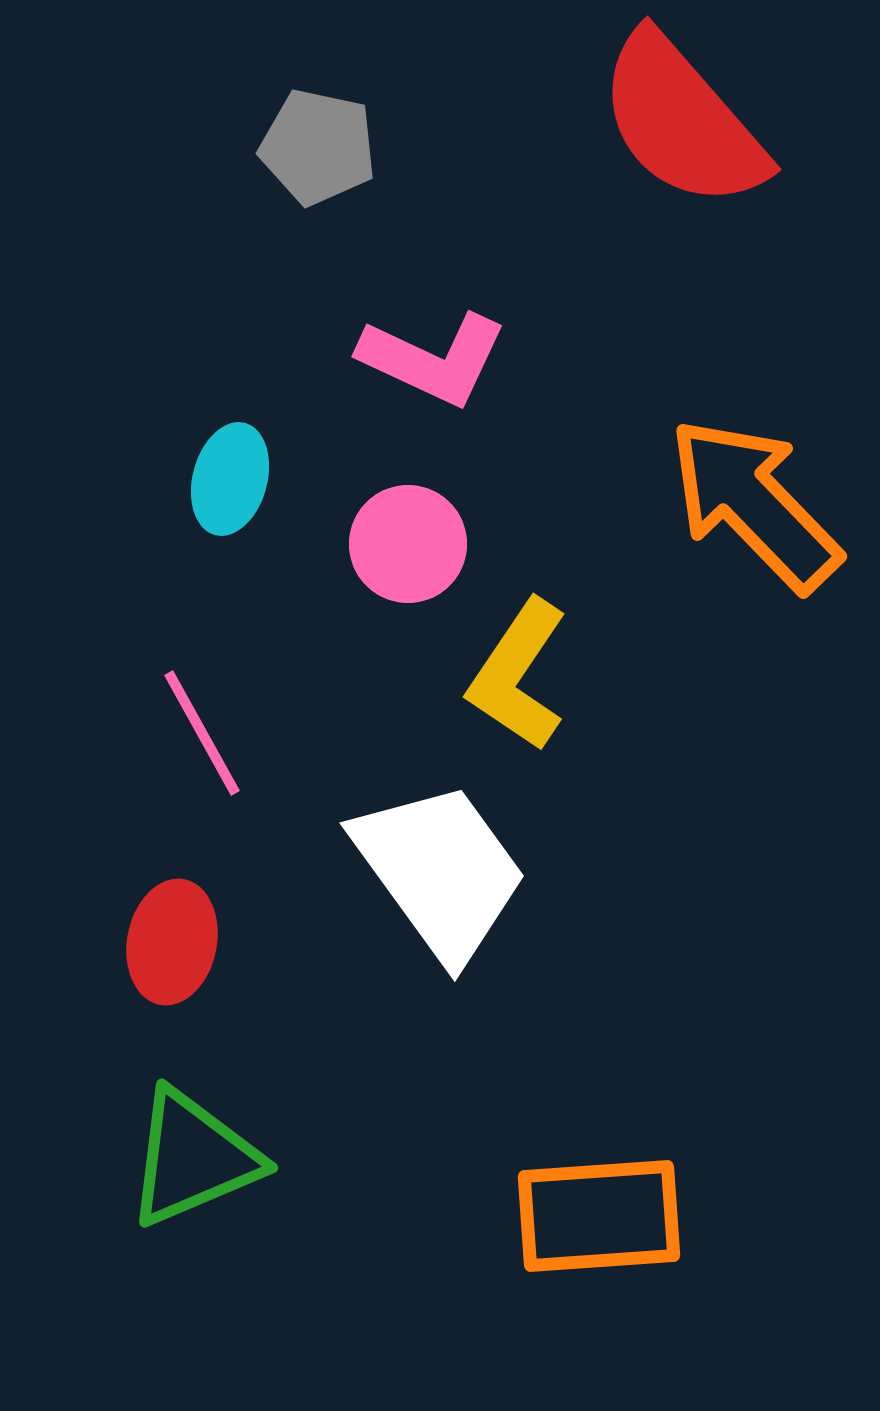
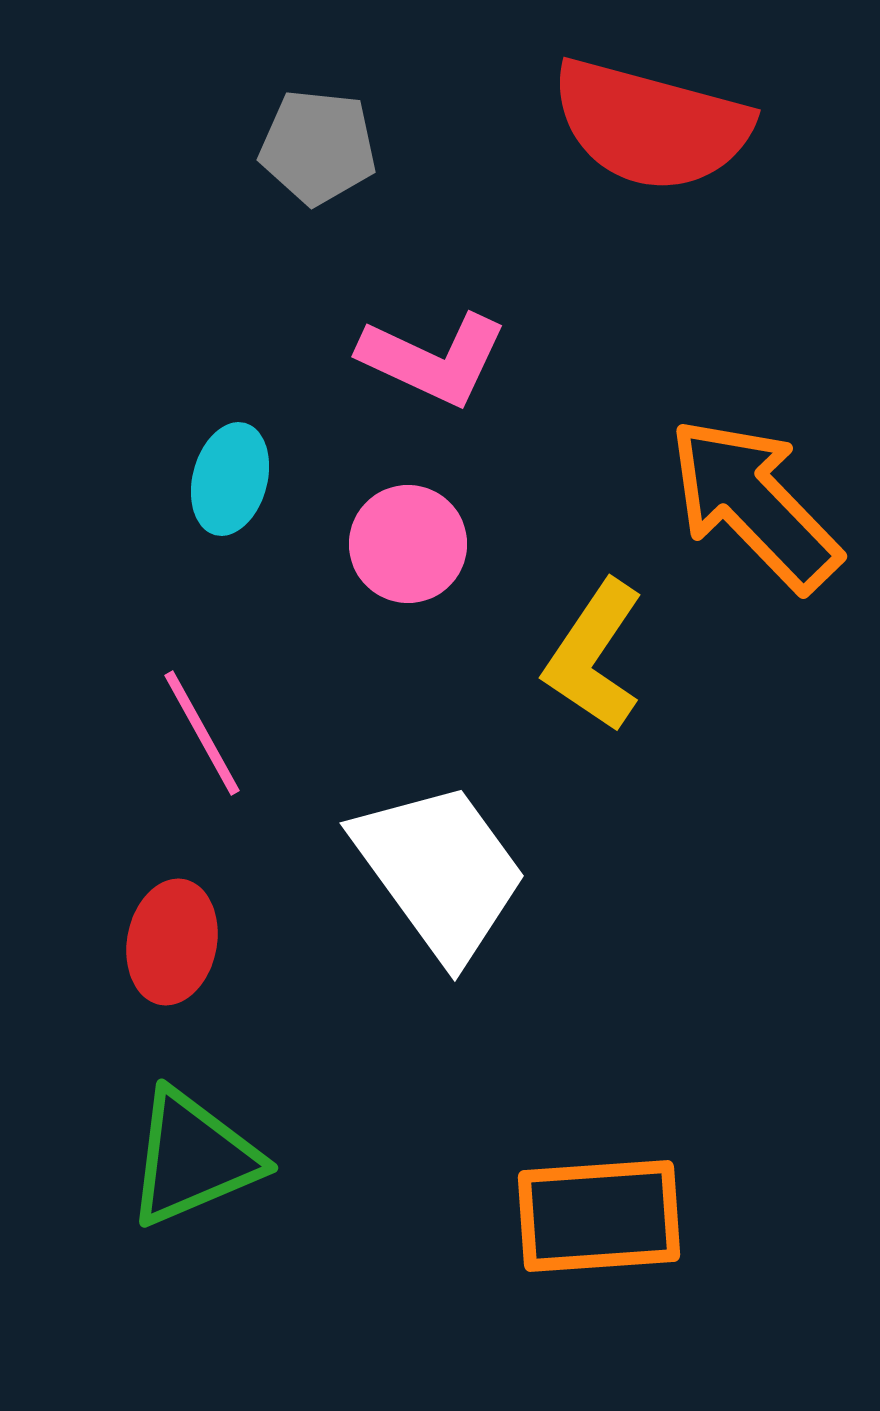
red semicircle: moved 31 px left, 4 px down; rotated 34 degrees counterclockwise
gray pentagon: rotated 6 degrees counterclockwise
yellow L-shape: moved 76 px right, 19 px up
